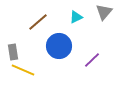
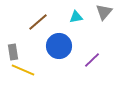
cyan triangle: rotated 16 degrees clockwise
